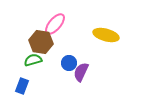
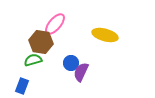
yellow ellipse: moved 1 px left
blue circle: moved 2 px right
